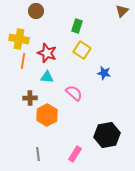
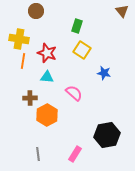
brown triangle: rotated 24 degrees counterclockwise
